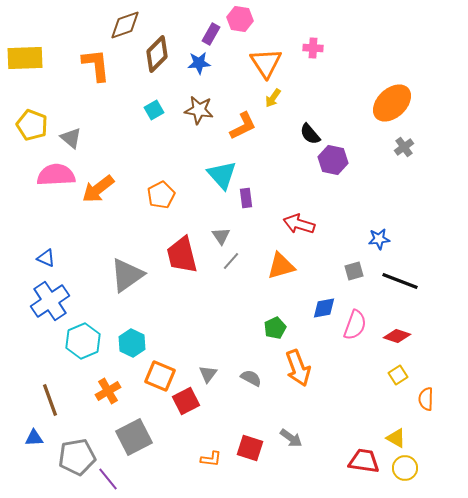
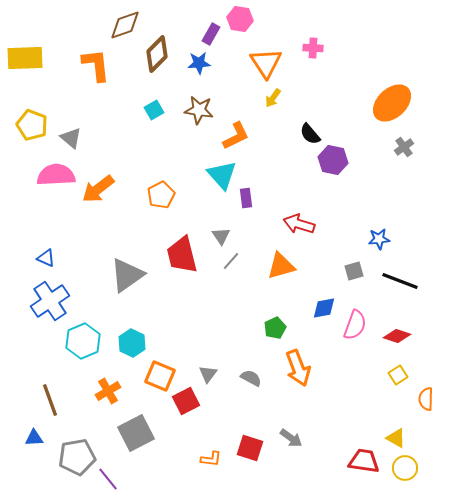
orange L-shape at (243, 126): moved 7 px left, 10 px down
gray square at (134, 437): moved 2 px right, 4 px up
